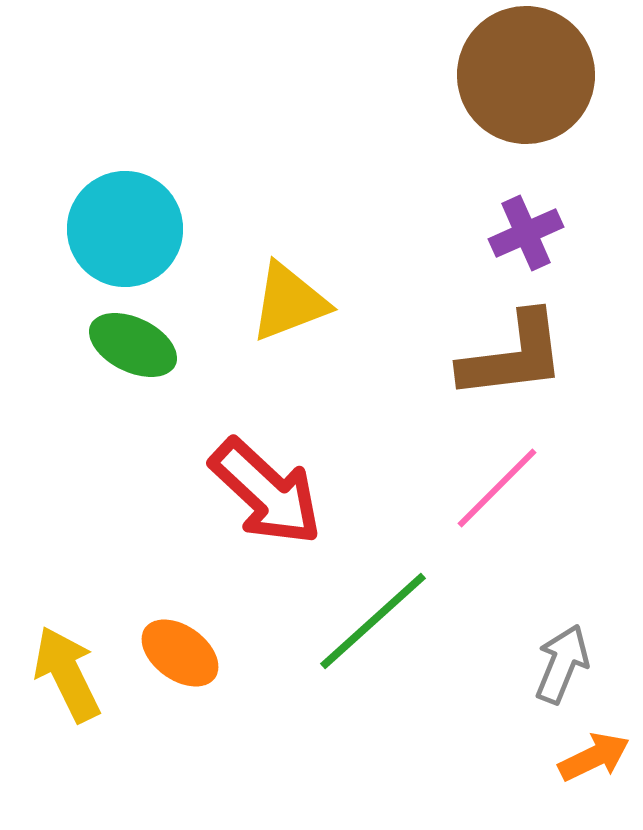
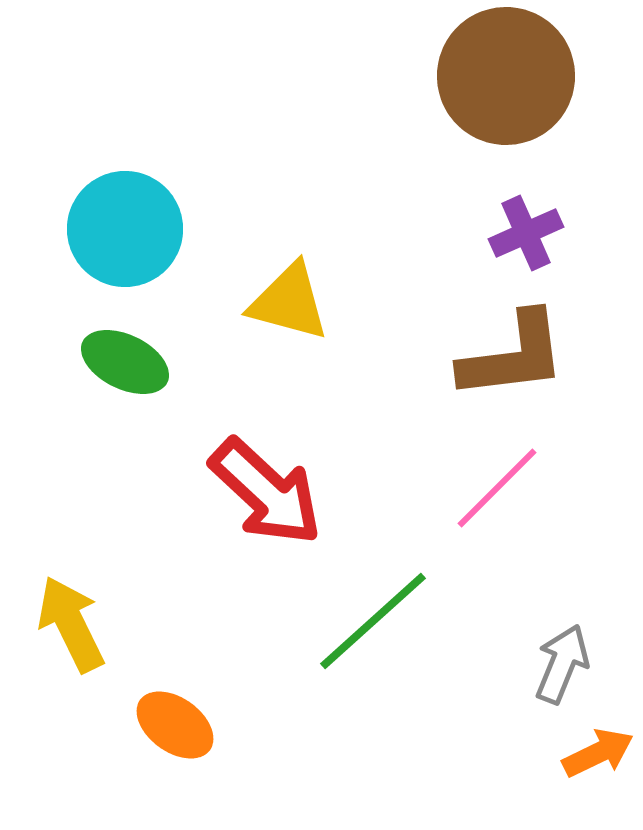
brown circle: moved 20 px left, 1 px down
yellow triangle: rotated 36 degrees clockwise
green ellipse: moved 8 px left, 17 px down
orange ellipse: moved 5 px left, 72 px down
yellow arrow: moved 4 px right, 50 px up
orange arrow: moved 4 px right, 4 px up
